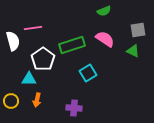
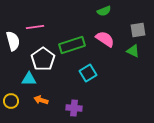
pink line: moved 2 px right, 1 px up
orange arrow: moved 4 px right; rotated 96 degrees clockwise
